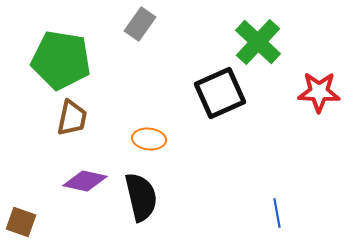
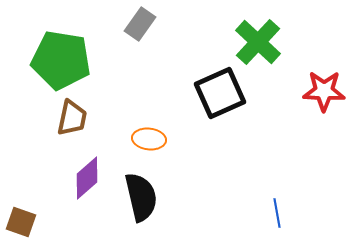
red star: moved 5 px right, 1 px up
purple diamond: moved 2 px right, 3 px up; rotated 54 degrees counterclockwise
